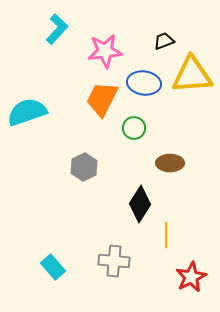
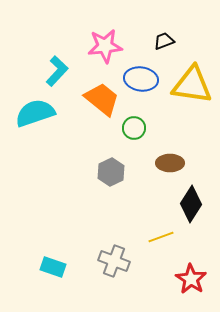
cyan L-shape: moved 42 px down
pink star: moved 5 px up
yellow triangle: moved 10 px down; rotated 12 degrees clockwise
blue ellipse: moved 3 px left, 4 px up
orange trapezoid: rotated 102 degrees clockwise
cyan semicircle: moved 8 px right, 1 px down
gray hexagon: moved 27 px right, 5 px down
black diamond: moved 51 px right
yellow line: moved 5 px left, 2 px down; rotated 70 degrees clockwise
gray cross: rotated 16 degrees clockwise
cyan rectangle: rotated 30 degrees counterclockwise
red star: moved 2 px down; rotated 12 degrees counterclockwise
